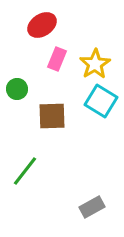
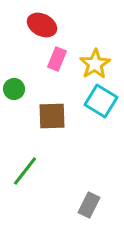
red ellipse: rotated 60 degrees clockwise
green circle: moved 3 px left
gray rectangle: moved 3 px left, 2 px up; rotated 35 degrees counterclockwise
